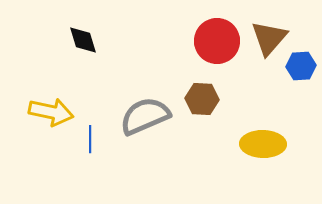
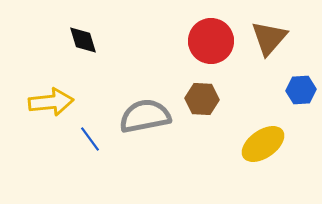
red circle: moved 6 px left
blue hexagon: moved 24 px down
yellow arrow: moved 10 px up; rotated 18 degrees counterclockwise
gray semicircle: rotated 12 degrees clockwise
blue line: rotated 36 degrees counterclockwise
yellow ellipse: rotated 36 degrees counterclockwise
